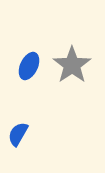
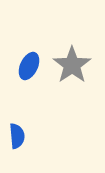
blue semicircle: moved 1 px left, 2 px down; rotated 145 degrees clockwise
